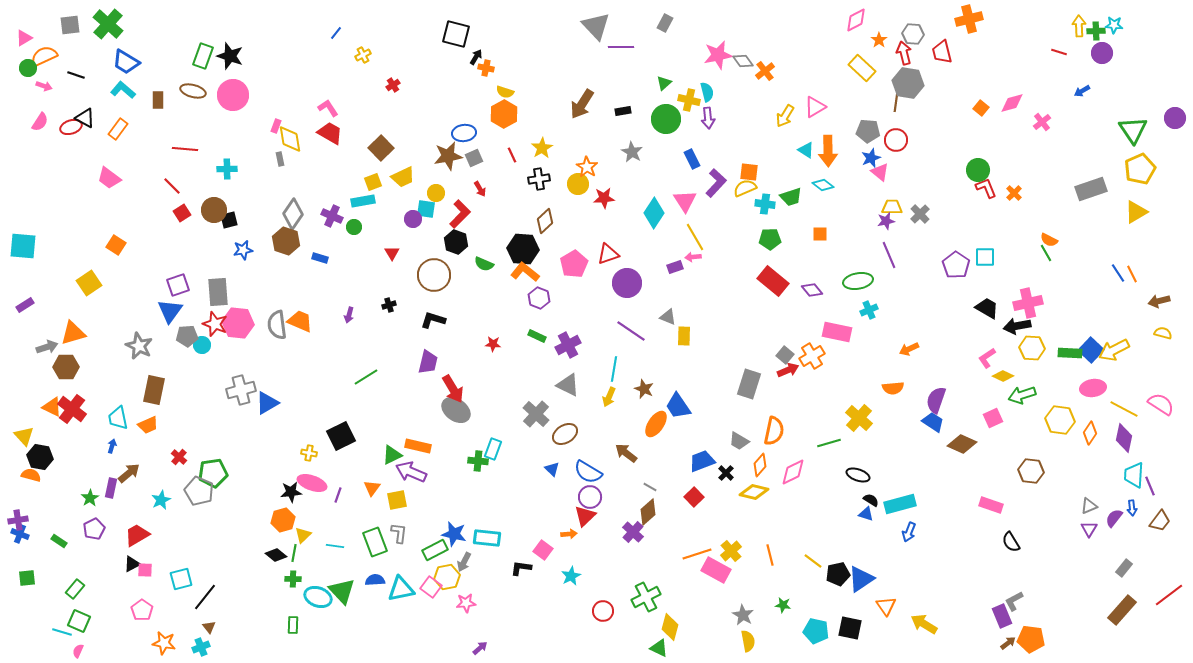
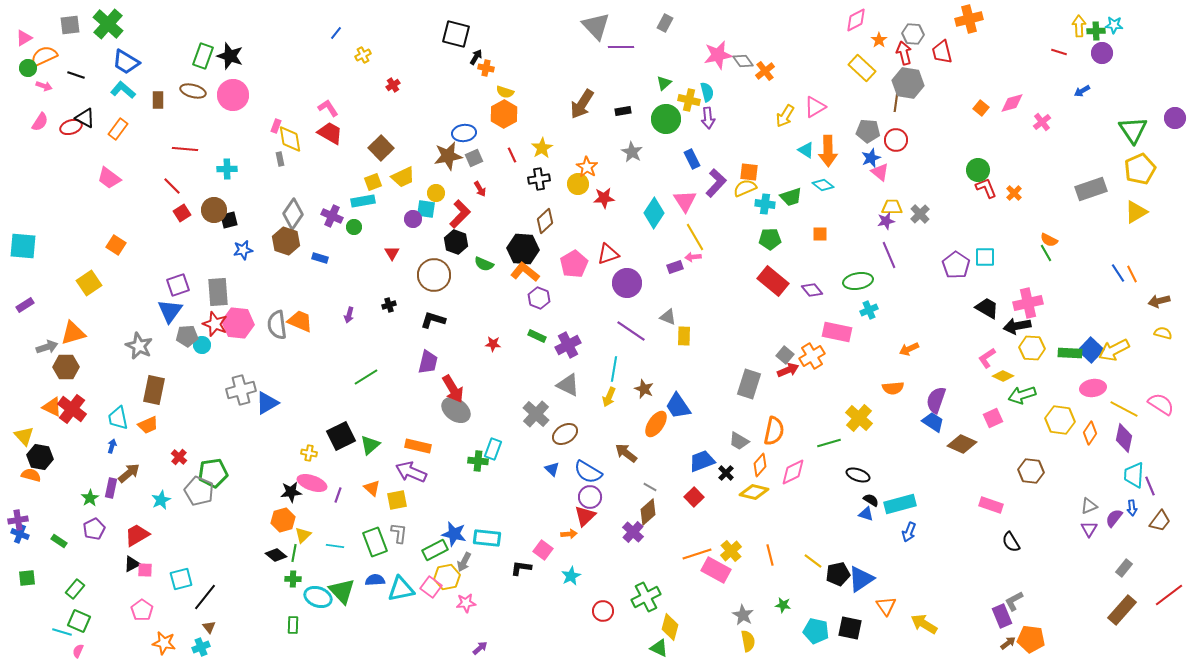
green triangle at (392, 455): moved 22 px left, 10 px up; rotated 15 degrees counterclockwise
orange triangle at (372, 488): rotated 24 degrees counterclockwise
